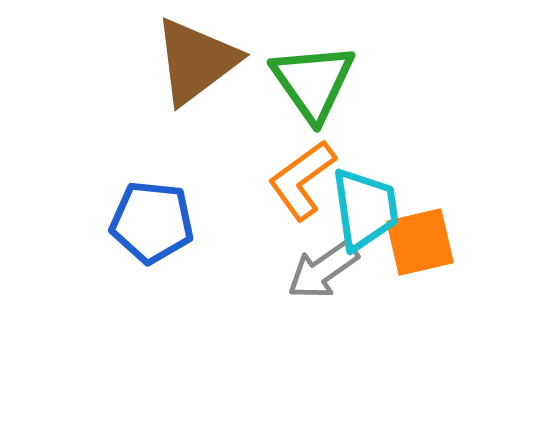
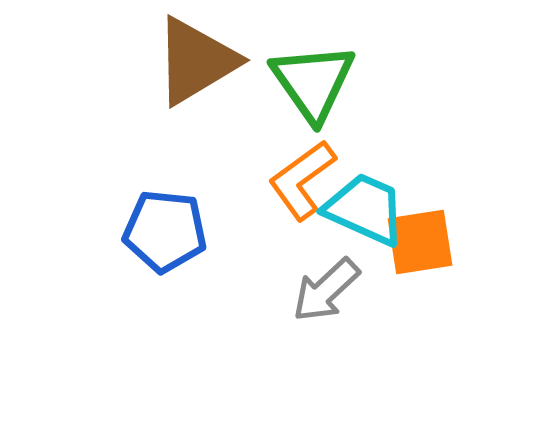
brown triangle: rotated 6 degrees clockwise
cyan trapezoid: rotated 58 degrees counterclockwise
blue pentagon: moved 13 px right, 9 px down
orange square: rotated 4 degrees clockwise
gray arrow: moved 3 px right, 20 px down; rotated 8 degrees counterclockwise
